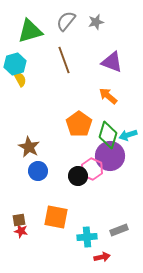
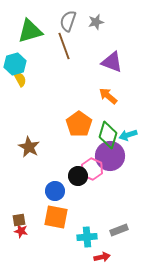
gray semicircle: moved 2 px right; rotated 20 degrees counterclockwise
brown line: moved 14 px up
blue circle: moved 17 px right, 20 px down
